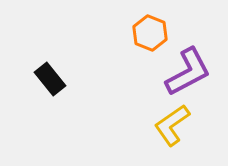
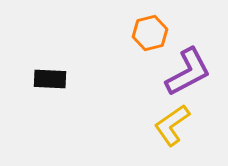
orange hexagon: rotated 24 degrees clockwise
black rectangle: rotated 48 degrees counterclockwise
